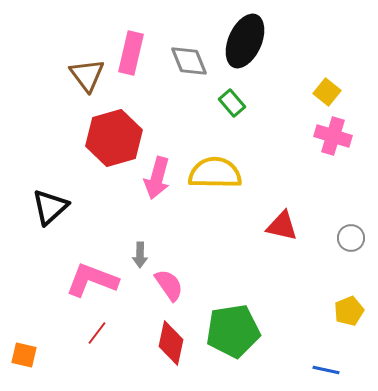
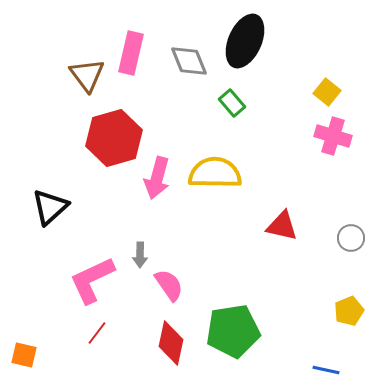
pink L-shape: rotated 46 degrees counterclockwise
